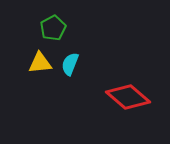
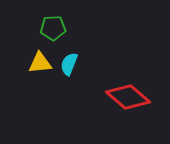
green pentagon: rotated 25 degrees clockwise
cyan semicircle: moved 1 px left
